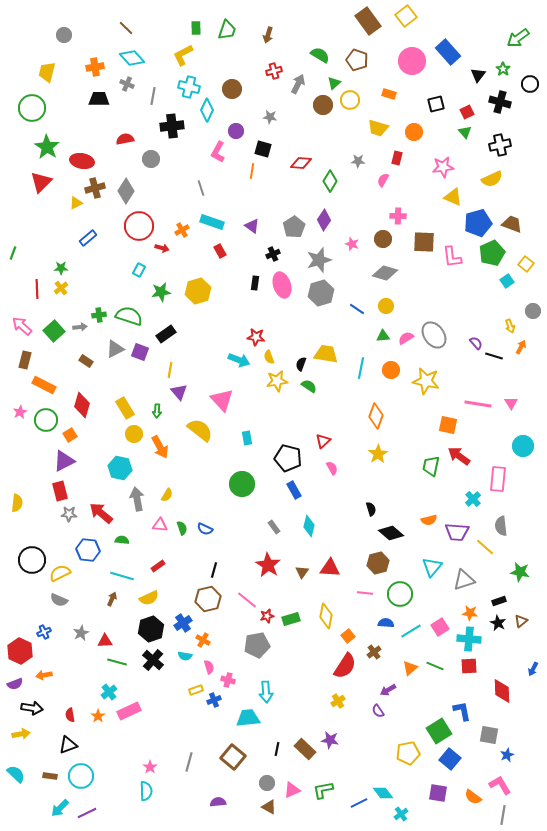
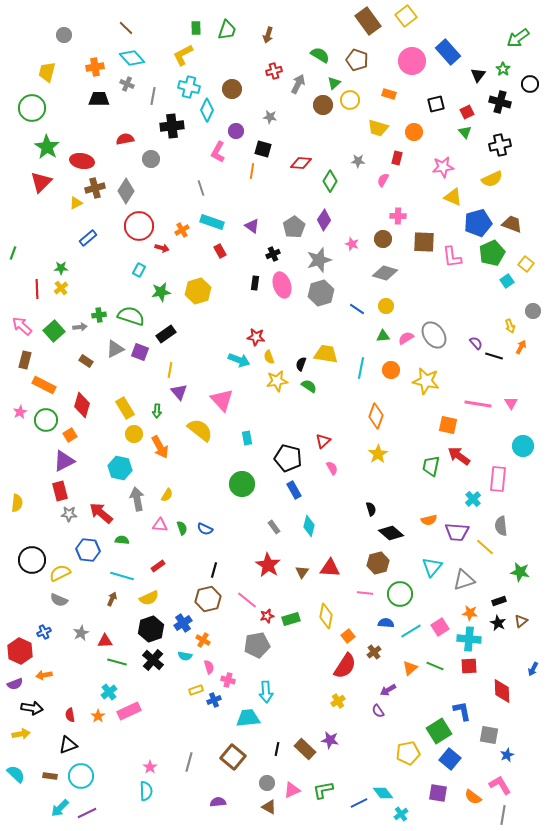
green semicircle at (129, 316): moved 2 px right
